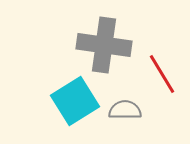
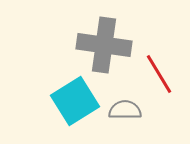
red line: moved 3 px left
